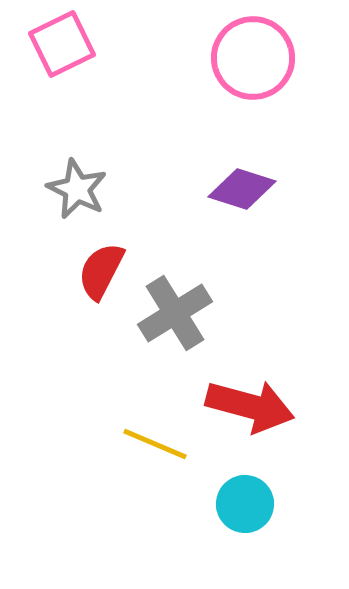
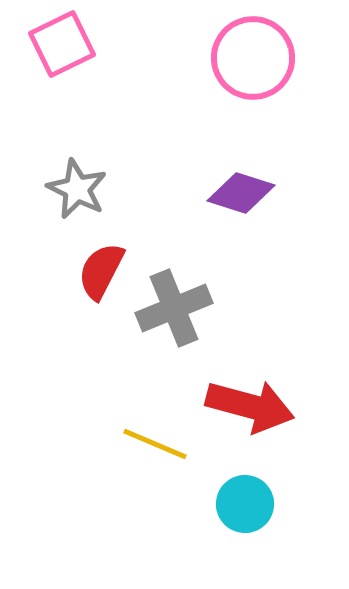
purple diamond: moved 1 px left, 4 px down
gray cross: moved 1 px left, 5 px up; rotated 10 degrees clockwise
